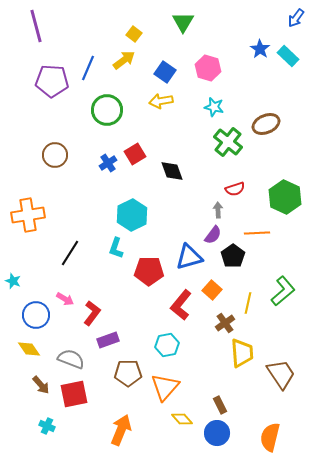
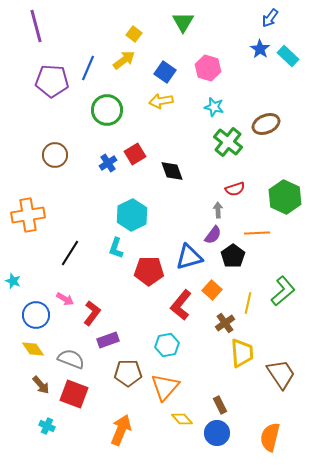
blue arrow at (296, 18): moved 26 px left
yellow diamond at (29, 349): moved 4 px right
red square at (74, 394): rotated 32 degrees clockwise
